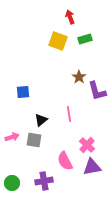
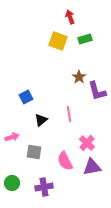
blue square: moved 3 px right, 5 px down; rotated 24 degrees counterclockwise
gray square: moved 12 px down
pink cross: moved 2 px up
purple cross: moved 6 px down
